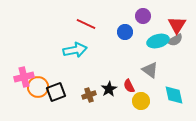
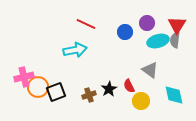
purple circle: moved 4 px right, 7 px down
gray semicircle: rotated 126 degrees clockwise
